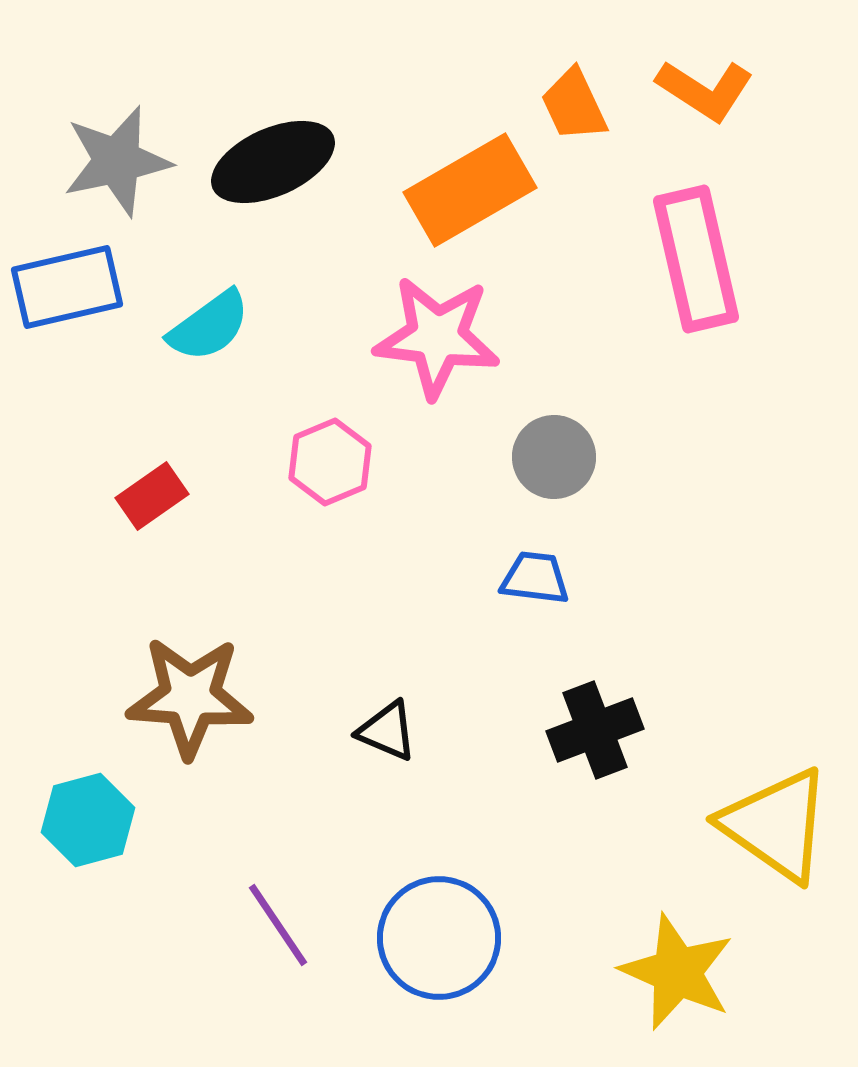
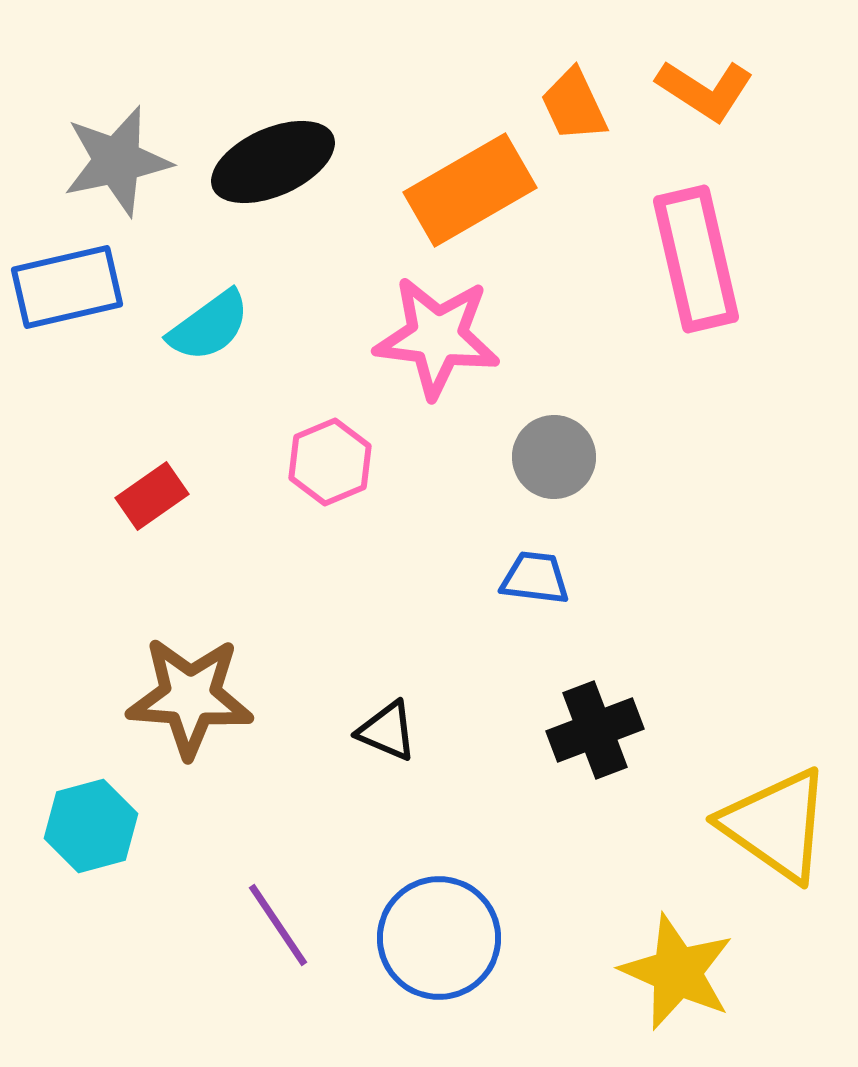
cyan hexagon: moved 3 px right, 6 px down
